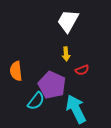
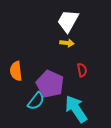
yellow arrow: moved 1 px right, 11 px up; rotated 80 degrees counterclockwise
red semicircle: rotated 80 degrees counterclockwise
purple pentagon: moved 2 px left, 1 px up
cyan arrow: rotated 8 degrees counterclockwise
